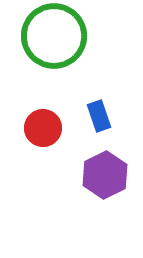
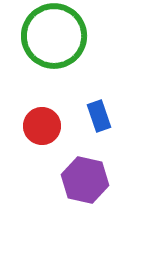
red circle: moved 1 px left, 2 px up
purple hexagon: moved 20 px left, 5 px down; rotated 21 degrees counterclockwise
